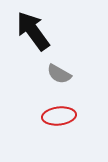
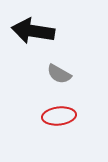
black arrow: rotated 45 degrees counterclockwise
